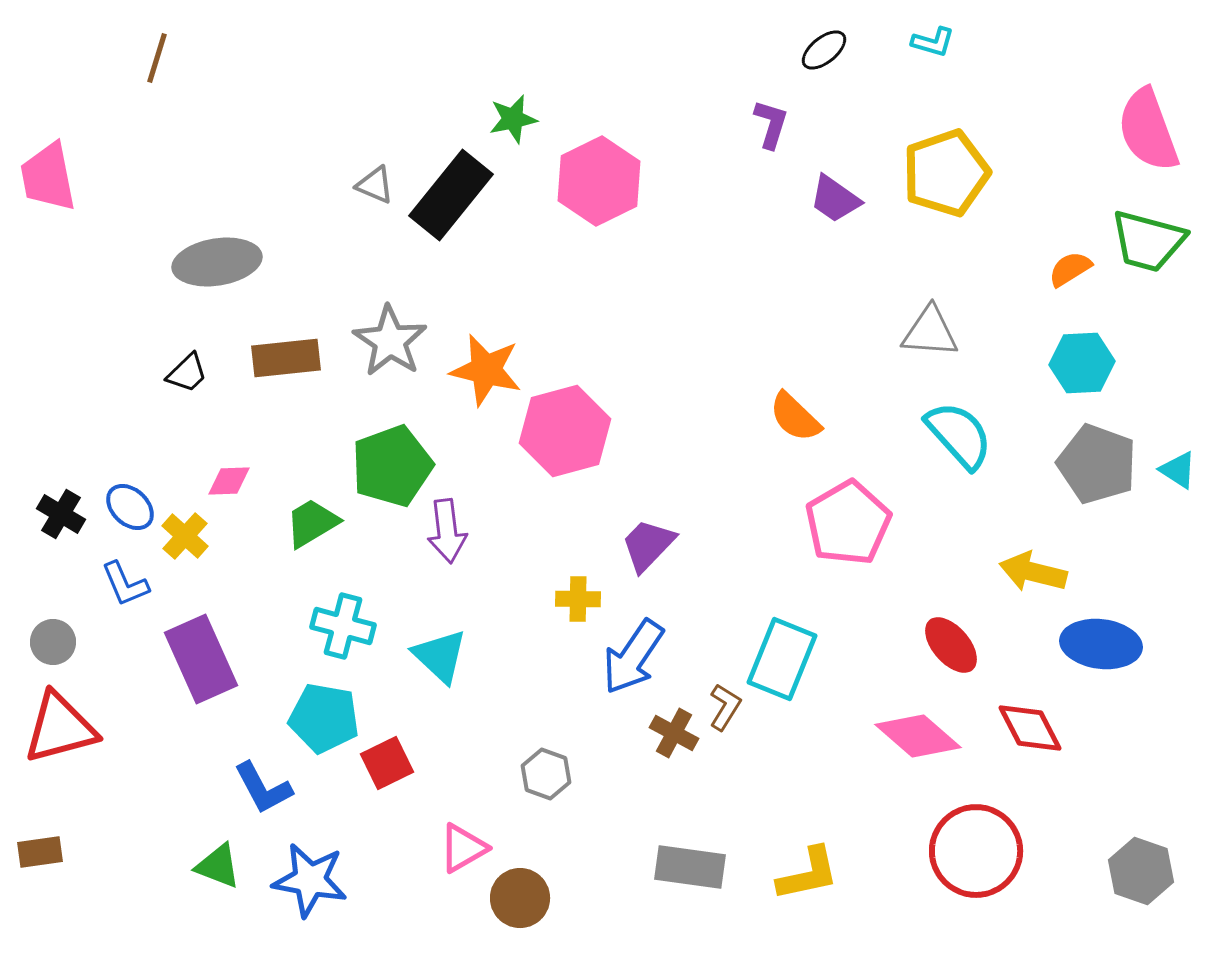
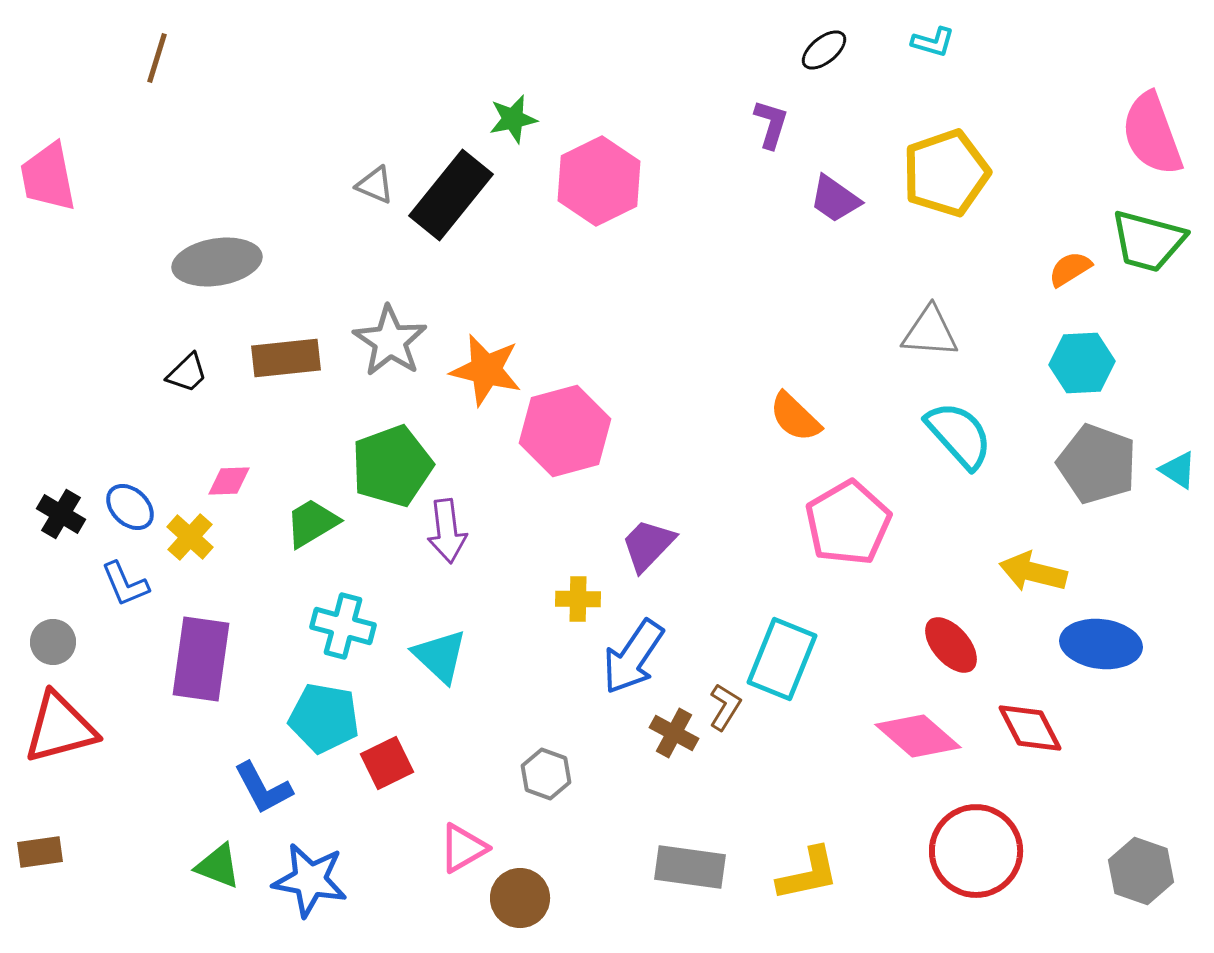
pink semicircle at (1148, 130): moved 4 px right, 4 px down
yellow cross at (185, 536): moved 5 px right, 1 px down
purple rectangle at (201, 659): rotated 32 degrees clockwise
